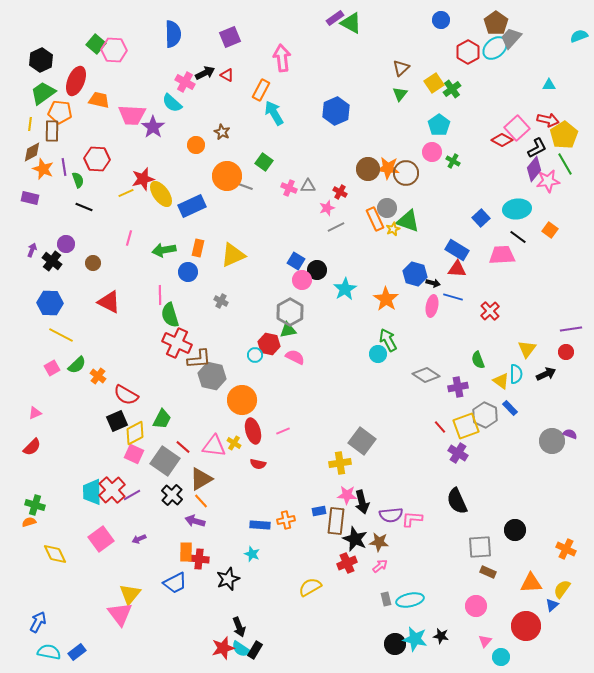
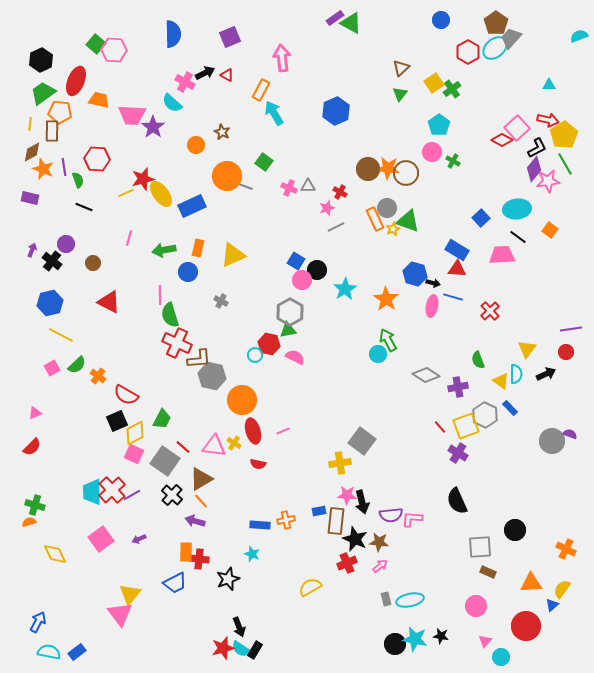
blue hexagon at (50, 303): rotated 15 degrees counterclockwise
